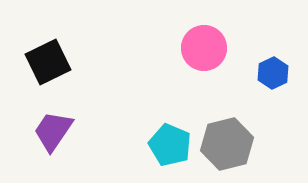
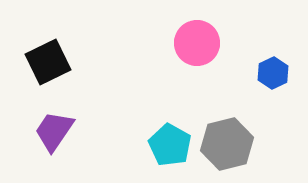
pink circle: moved 7 px left, 5 px up
purple trapezoid: moved 1 px right
cyan pentagon: rotated 6 degrees clockwise
